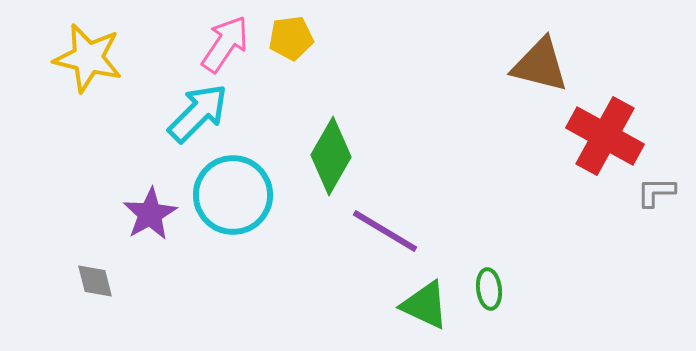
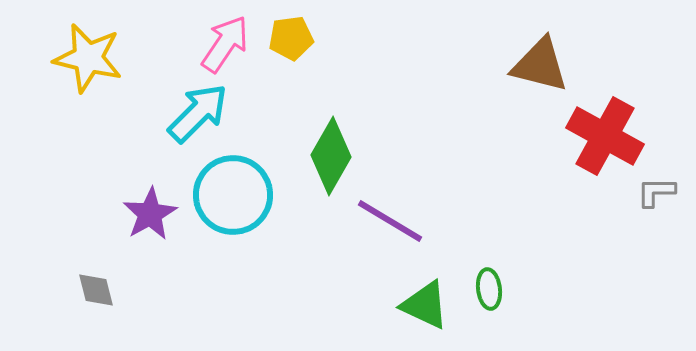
purple line: moved 5 px right, 10 px up
gray diamond: moved 1 px right, 9 px down
